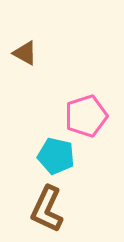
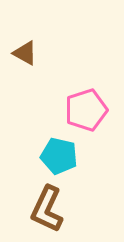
pink pentagon: moved 6 px up
cyan pentagon: moved 3 px right
